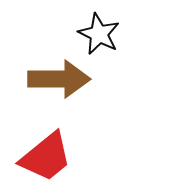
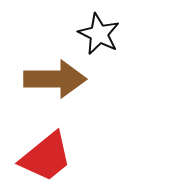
brown arrow: moved 4 px left
